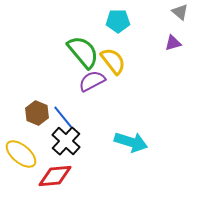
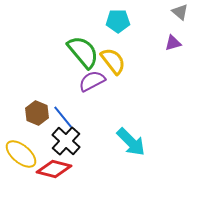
cyan arrow: rotated 28 degrees clockwise
red diamond: moved 1 px left, 7 px up; rotated 20 degrees clockwise
